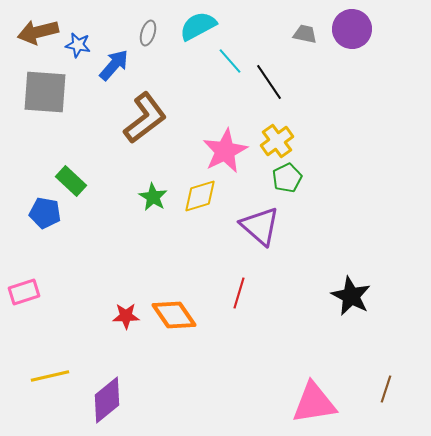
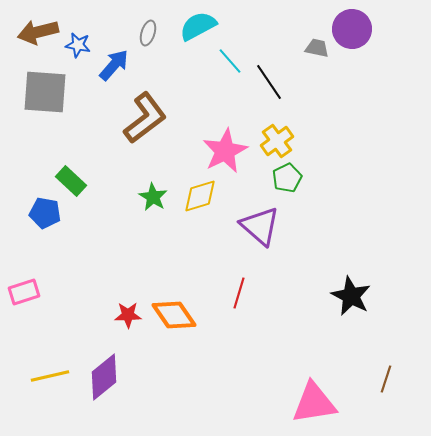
gray trapezoid: moved 12 px right, 14 px down
red star: moved 2 px right, 1 px up
brown line: moved 10 px up
purple diamond: moved 3 px left, 23 px up
